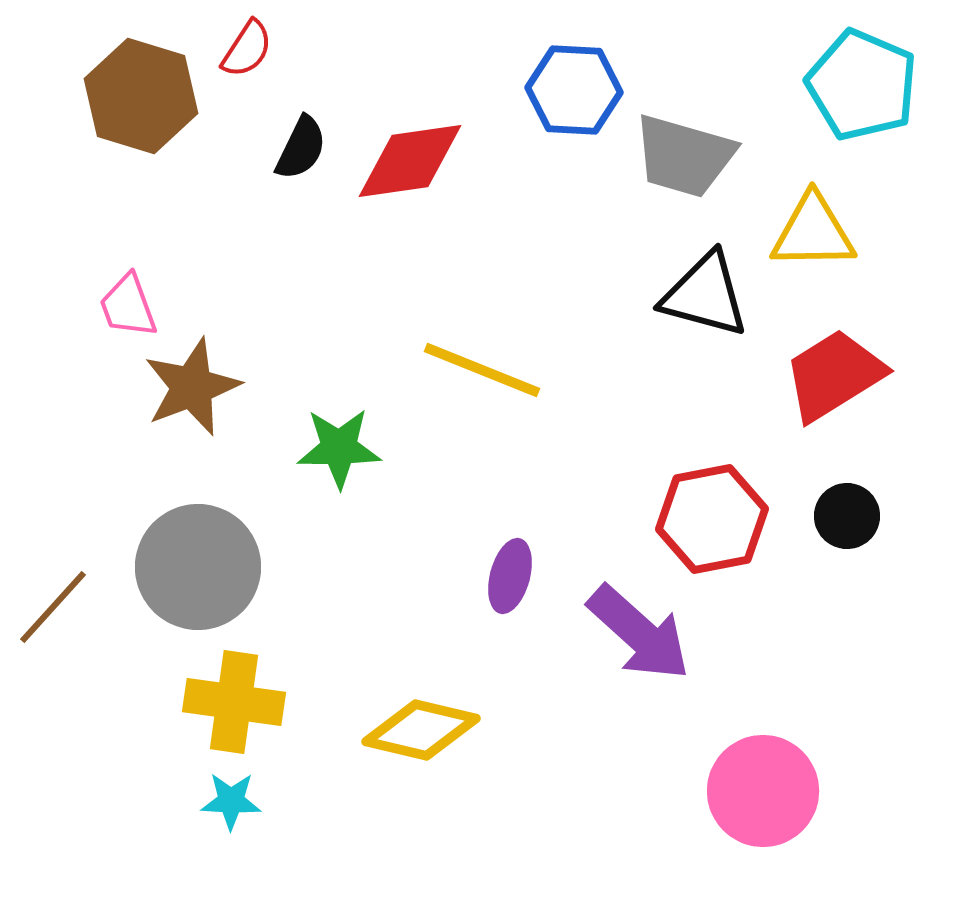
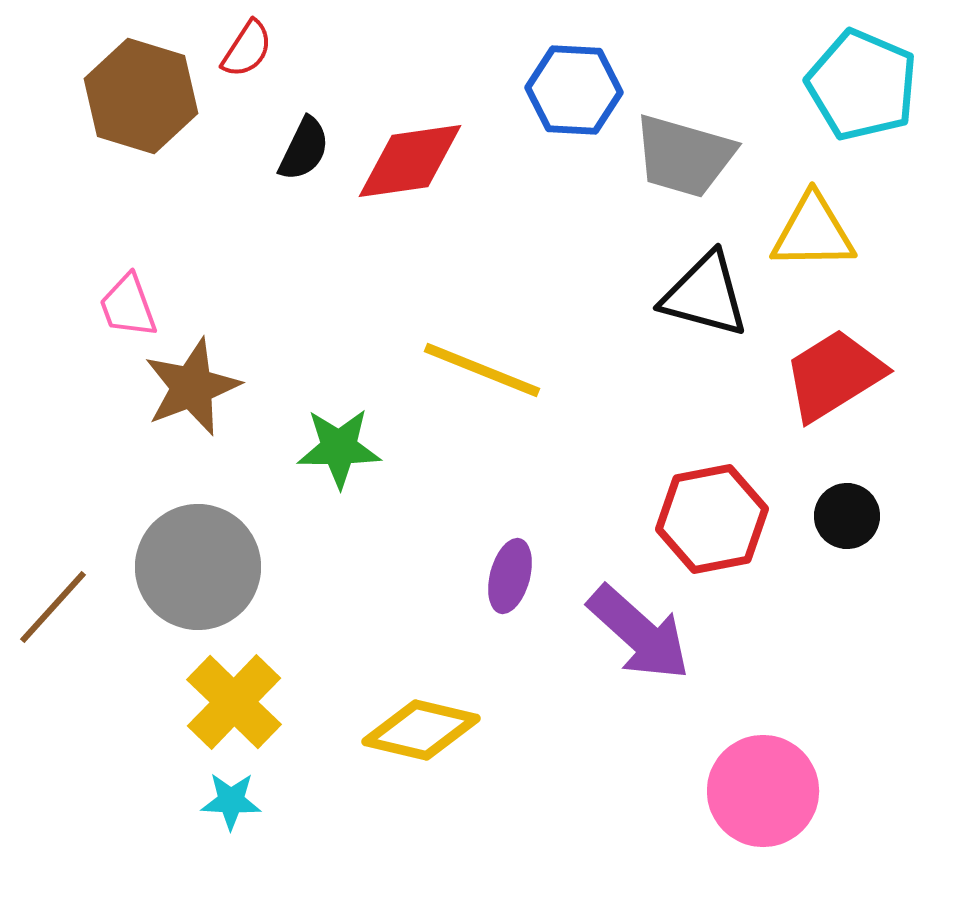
black semicircle: moved 3 px right, 1 px down
yellow cross: rotated 36 degrees clockwise
